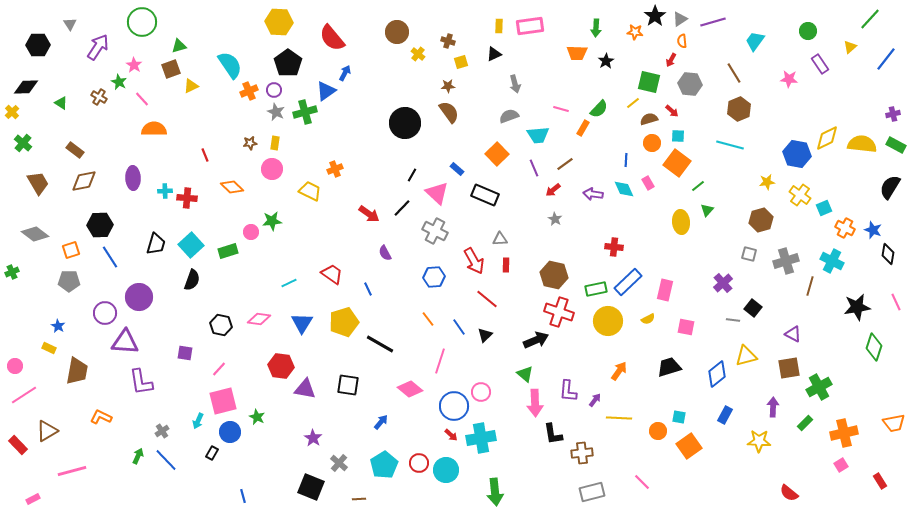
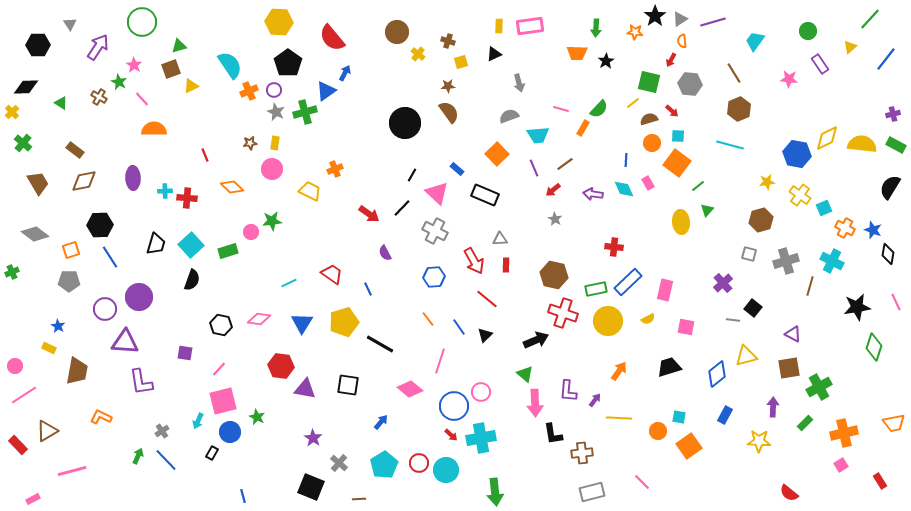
gray arrow at (515, 84): moved 4 px right, 1 px up
red cross at (559, 312): moved 4 px right, 1 px down
purple circle at (105, 313): moved 4 px up
